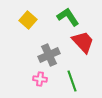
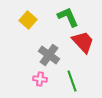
green L-shape: rotated 10 degrees clockwise
gray cross: rotated 30 degrees counterclockwise
